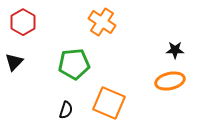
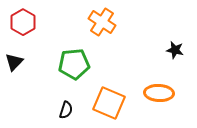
black star: rotated 12 degrees clockwise
orange ellipse: moved 11 px left, 12 px down; rotated 16 degrees clockwise
